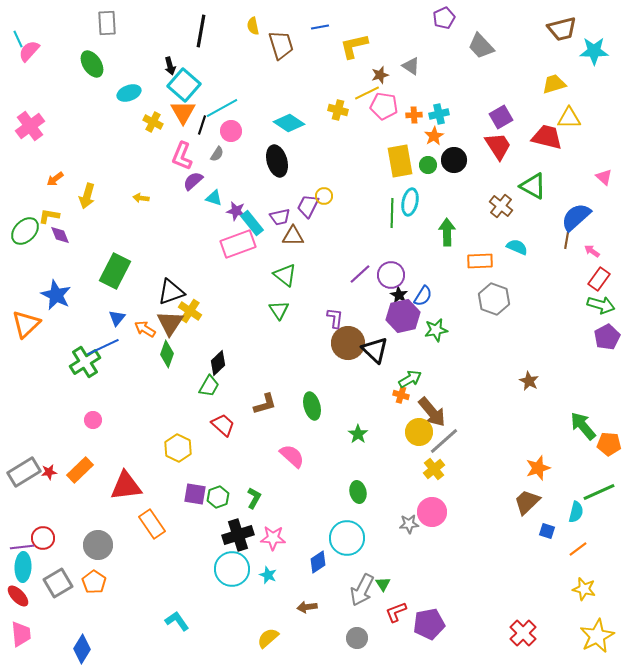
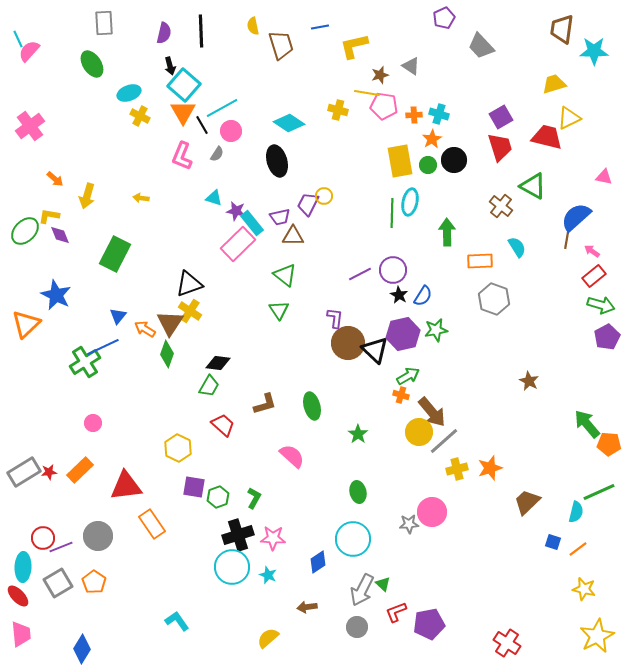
gray rectangle at (107, 23): moved 3 px left
brown trapezoid at (562, 29): rotated 112 degrees clockwise
black line at (201, 31): rotated 12 degrees counterclockwise
yellow line at (367, 93): rotated 35 degrees clockwise
cyan cross at (439, 114): rotated 30 degrees clockwise
yellow triangle at (569, 118): rotated 25 degrees counterclockwise
yellow cross at (153, 122): moved 13 px left, 6 px up
black line at (202, 125): rotated 48 degrees counterclockwise
orange star at (434, 136): moved 2 px left, 3 px down
red trapezoid at (498, 146): moved 2 px right, 1 px down; rotated 16 degrees clockwise
pink triangle at (604, 177): rotated 30 degrees counterclockwise
orange arrow at (55, 179): rotated 102 degrees counterclockwise
purple semicircle at (193, 181): moved 29 px left, 148 px up; rotated 145 degrees clockwise
purple trapezoid at (308, 206): moved 2 px up
pink rectangle at (238, 244): rotated 24 degrees counterclockwise
cyan semicircle at (517, 247): rotated 35 degrees clockwise
green rectangle at (115, 271): moved 17 px up
purple line at (360, 274): rotated 15 degrees clockwise
purple circle at (391, 275): moved 2 px right, 5 px up
red rectangle at (599, 279): moved 5 px left, 3 px up; rotated 15 degrees clockwise
black triangle at (171, 292): moved 18 px right, 8 px up
purple hexagon at (403, 316): moved 18 px down
blue triangle at (117, 318): moved 1 px right, 2 px up
black diamond at (218, 363): rotated 50 degrees clockwise
green arrow at (410, 379): moved 2 px left, 3 px up
pink circle at (93, 420): moved 3 px down
green arrow at (583, 426): moved 4 px right, 2 px up
orange star at (538, 468): moved 48 px left
yellow cross at (434, 469): moved 23 px right; rotated 25 degrees clockwise
purple square at (195, 494): moved 1 px left, 7 px up
blue square at (547, 531): moved 6 px right, 11 px down
cyan circle at (347, 538): moved 6 px right, 1 px down
gray circle at (98, 545): moved 9 px up
purple line at (22, 547): moved 39 px right; rotated 15 degrees counterclockwise
cyan circle at (232, 569): moved 2 px up
green triangle at (383, 584): rotated 14 degrees counterclockwise
red cross at (523, 633): moved 16 px left, 10 px down; rotated 12 degrees counterclockwise
gray circle at (357, 638): moved 11 px up
